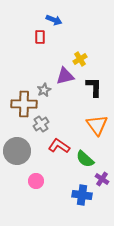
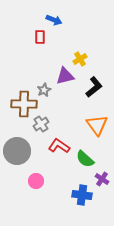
black L-shape: rotated 50 degrees clockwise
